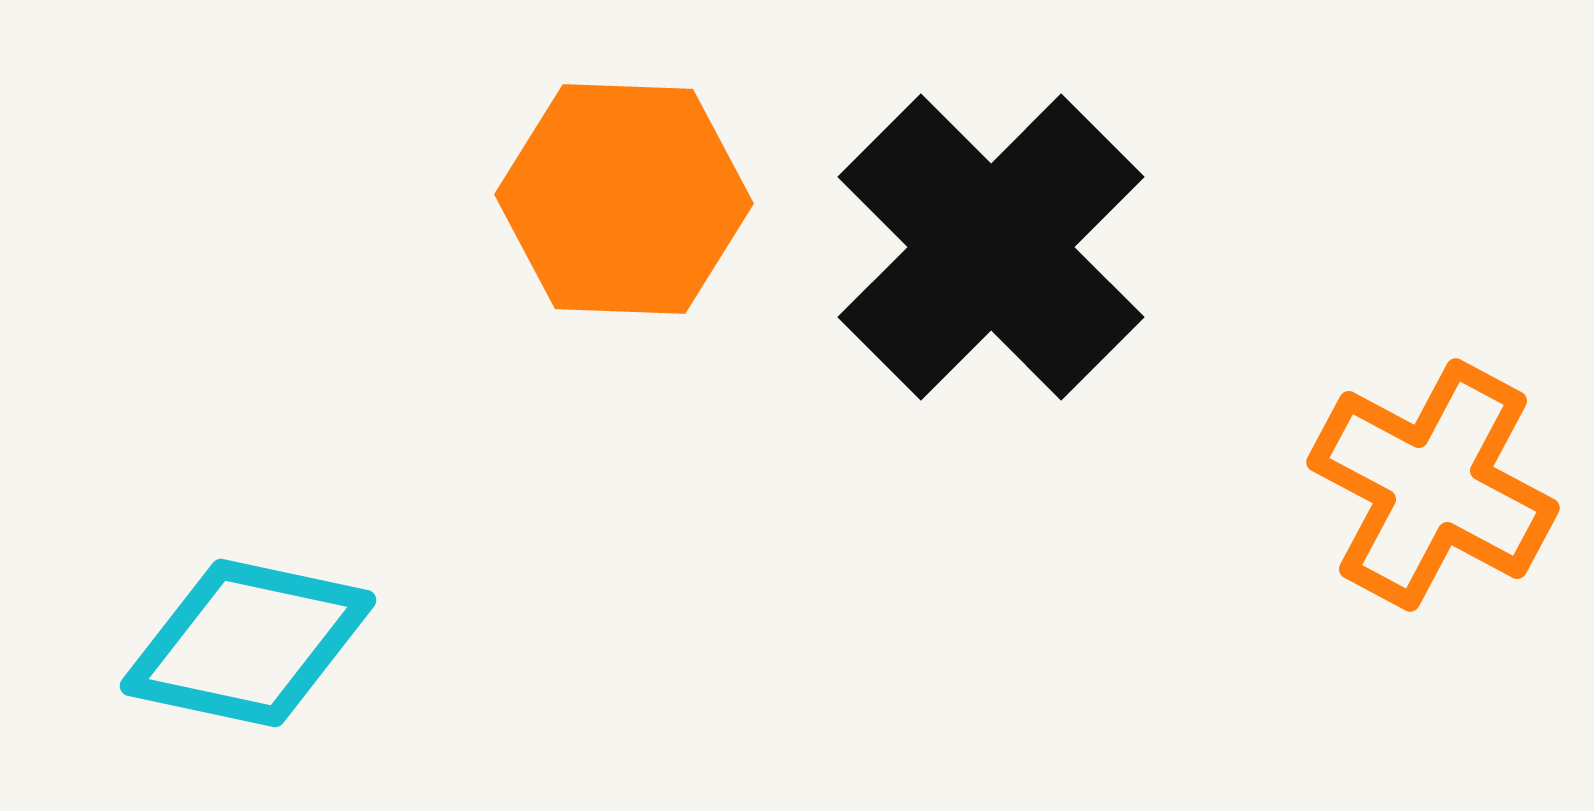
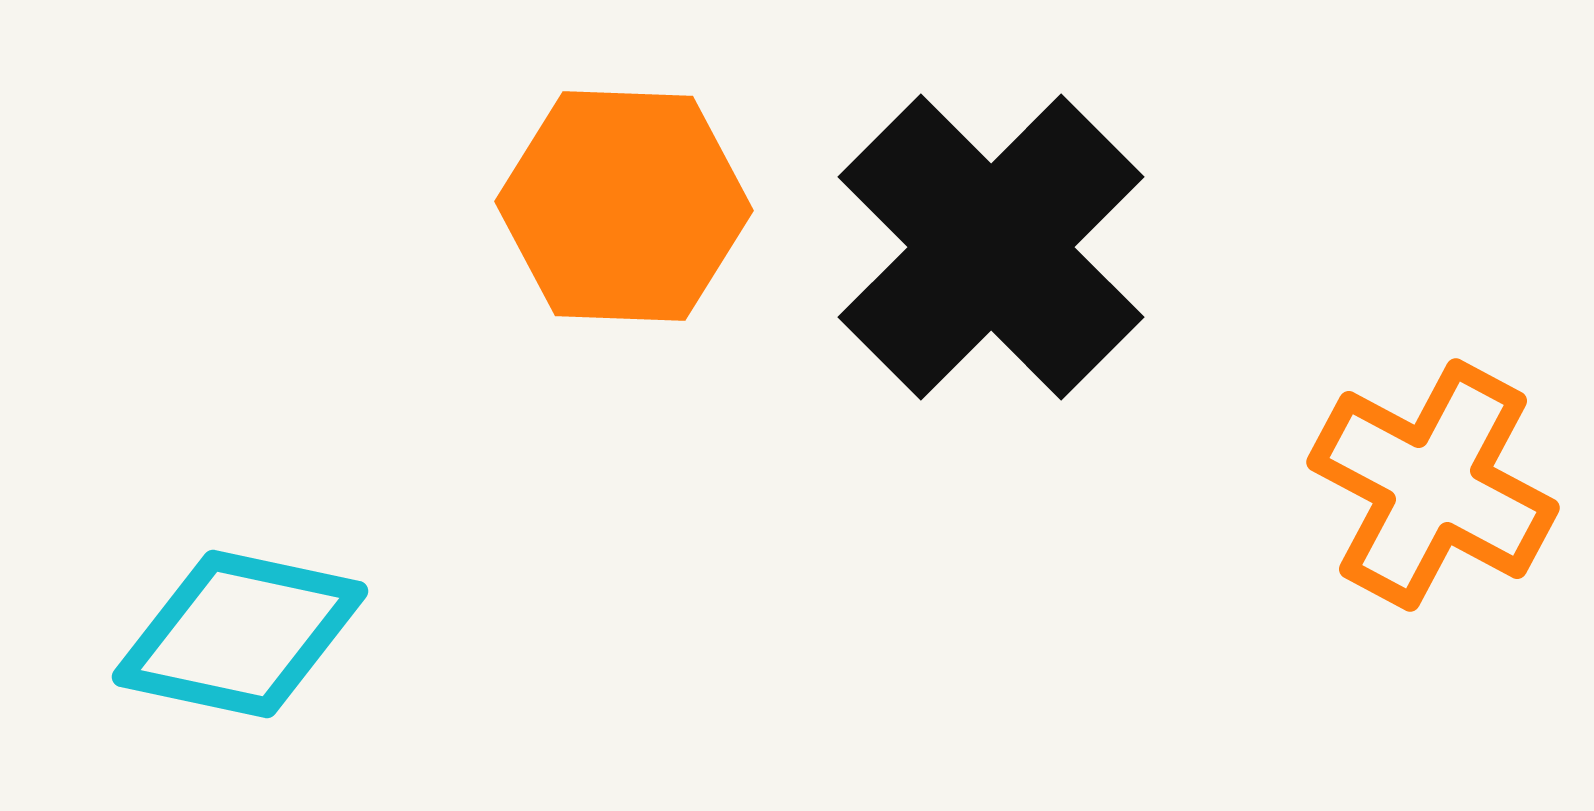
orange hexagon: moved 7 px down
cyan diamond: moved 8 px left, 9 px up
